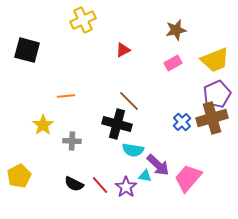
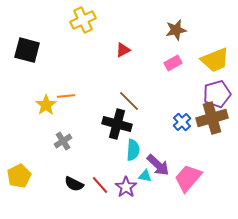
purple pentagon: rotated 8 degrees clockwise
yellow star: moved 3 px right, 20 px up
gray cross: moved 9 px left; rotated 36 degrees counterclockwise
cyan semicircle: rotated 95 degrees counterclockwise
